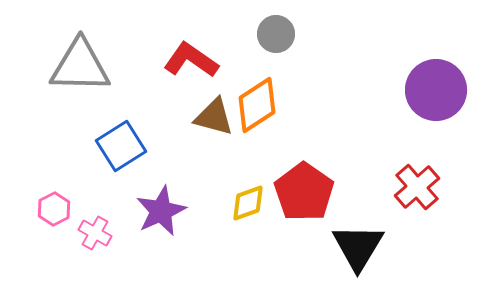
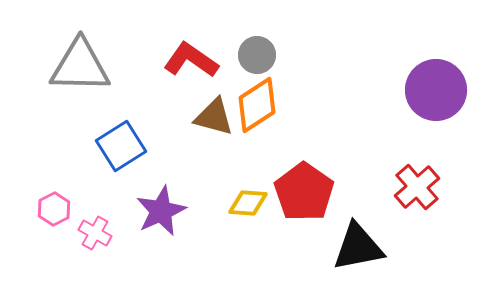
gray circle: moved 19 px left, 21 px down
yellow diamond: rotated 24 degrees clockwise
black triangle: rotated 48 degrees clockwise
